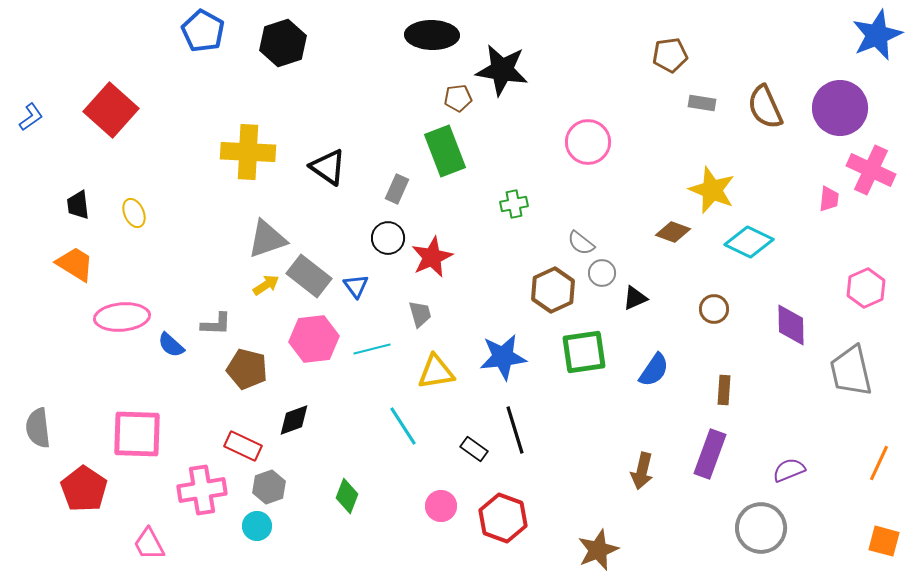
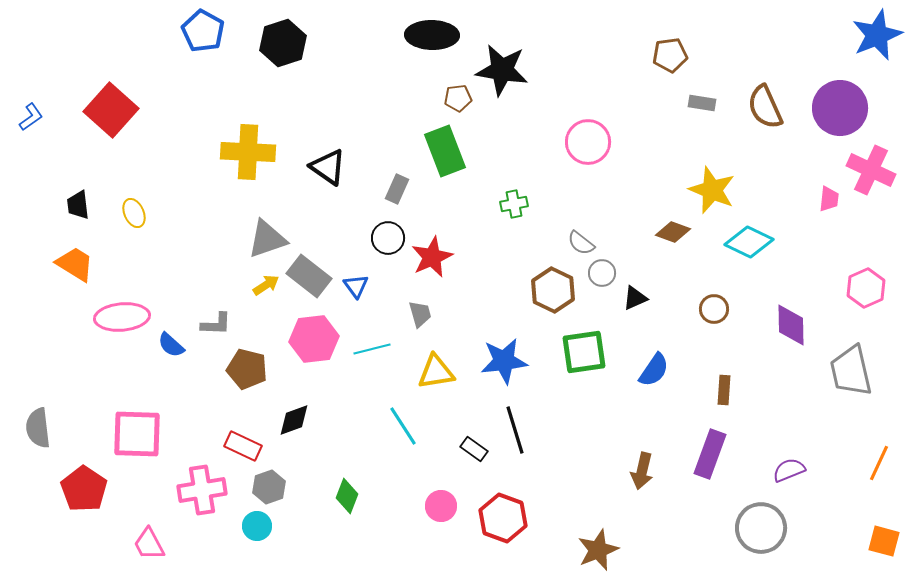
brown hexagon at (553, 290): rotated 9 degrees counterclockwise
blue star at (503, 357): moved 1 px right, 4 px down
